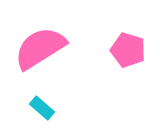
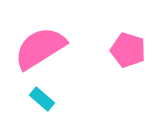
cyan rectangle: moved 9 px up
